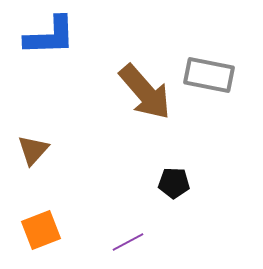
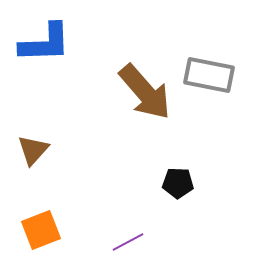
blue L-shape: moved 5 px left, 7 px down
black pentagon: moved 4 px right
